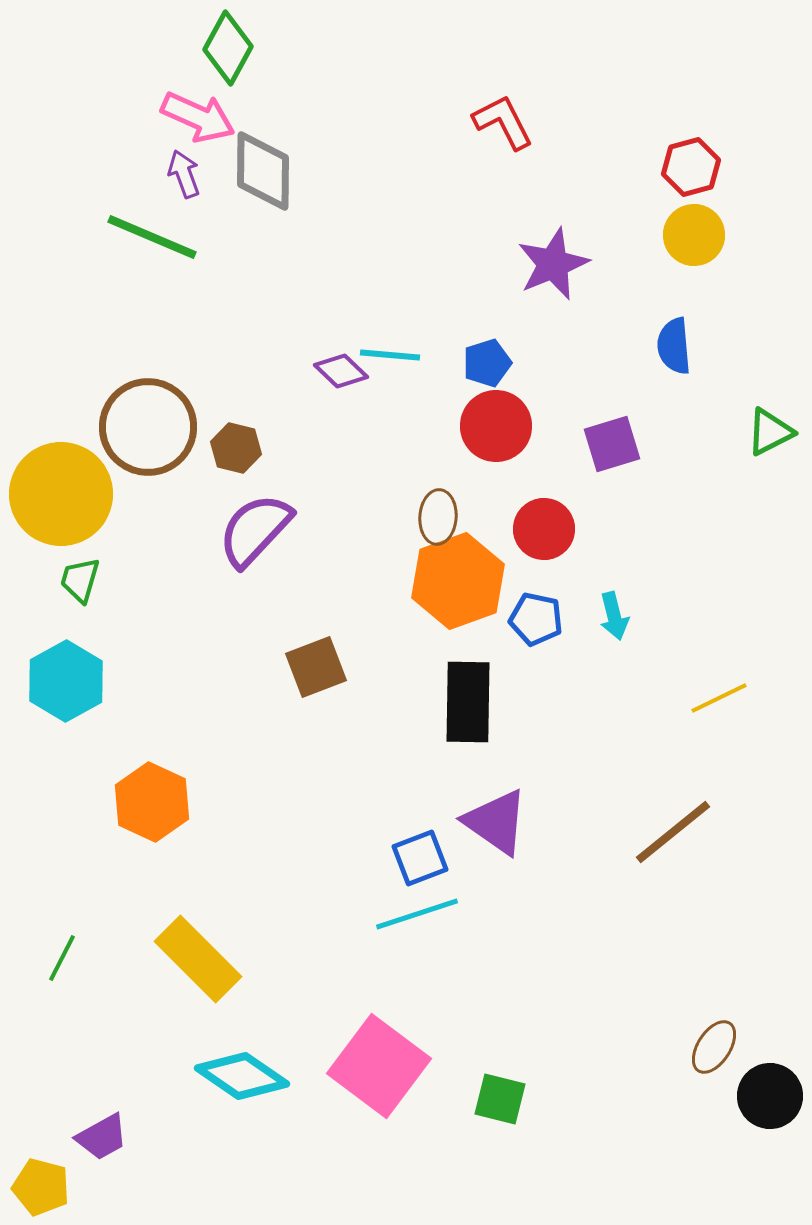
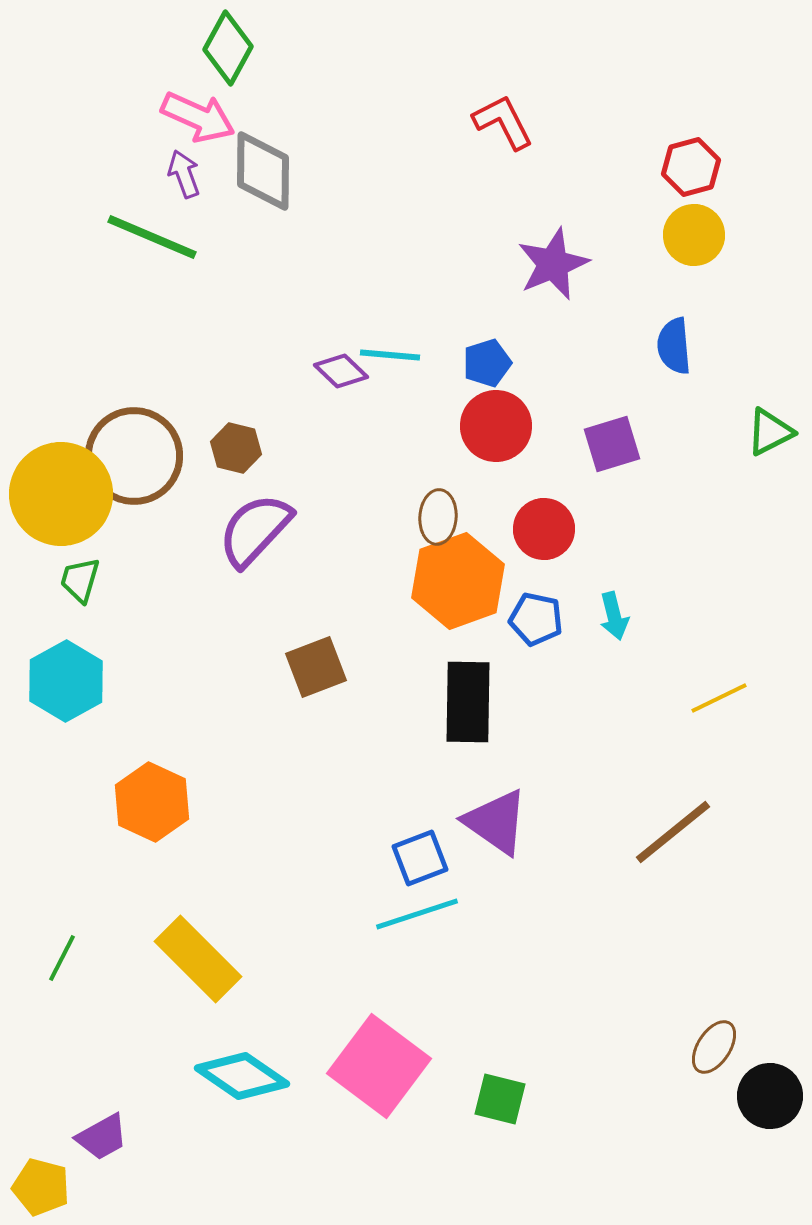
brown circle at (148, 427): moved 14 px left, 29 px down
